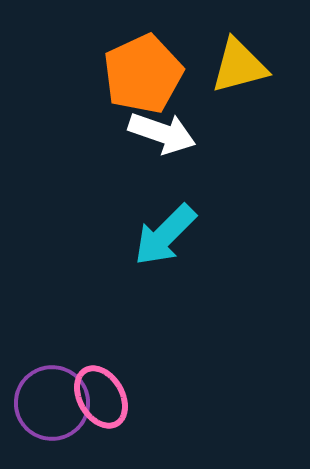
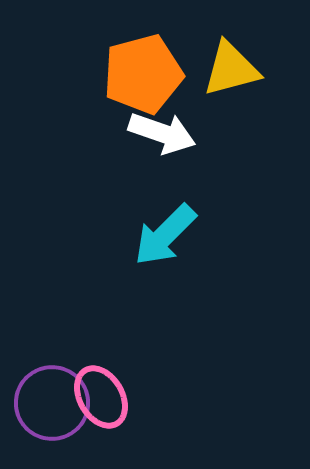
yellow triangle: moved 8 px left, 3 px down
orange pentagon: rotated 10 degrees clockwise
